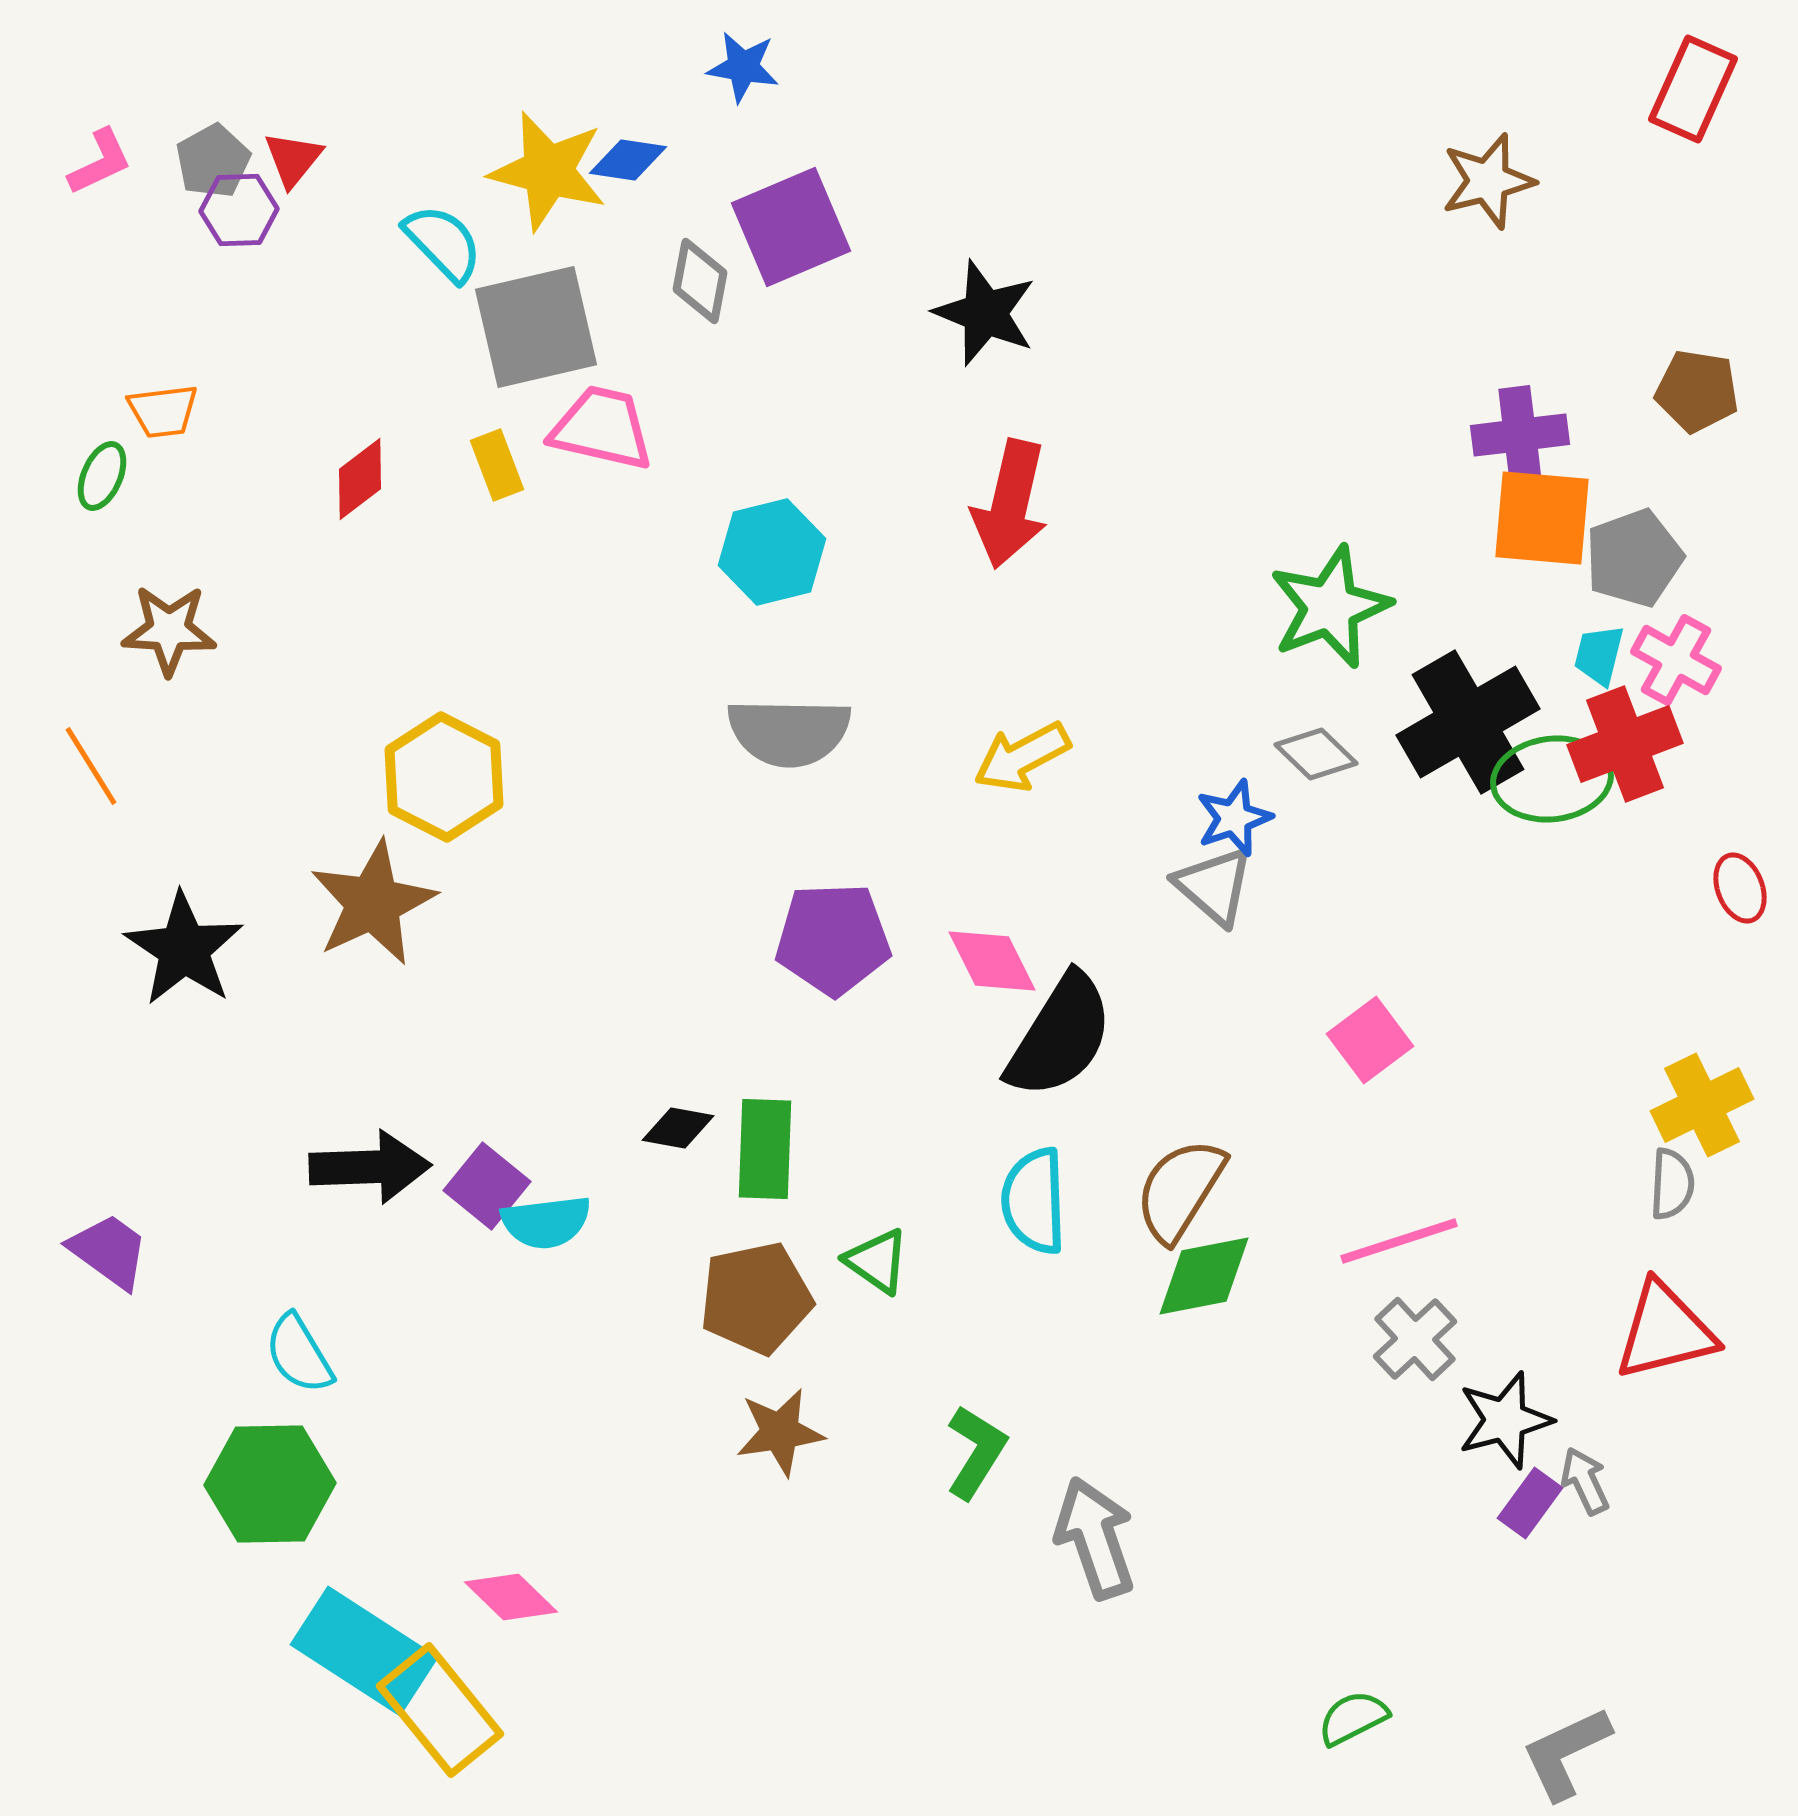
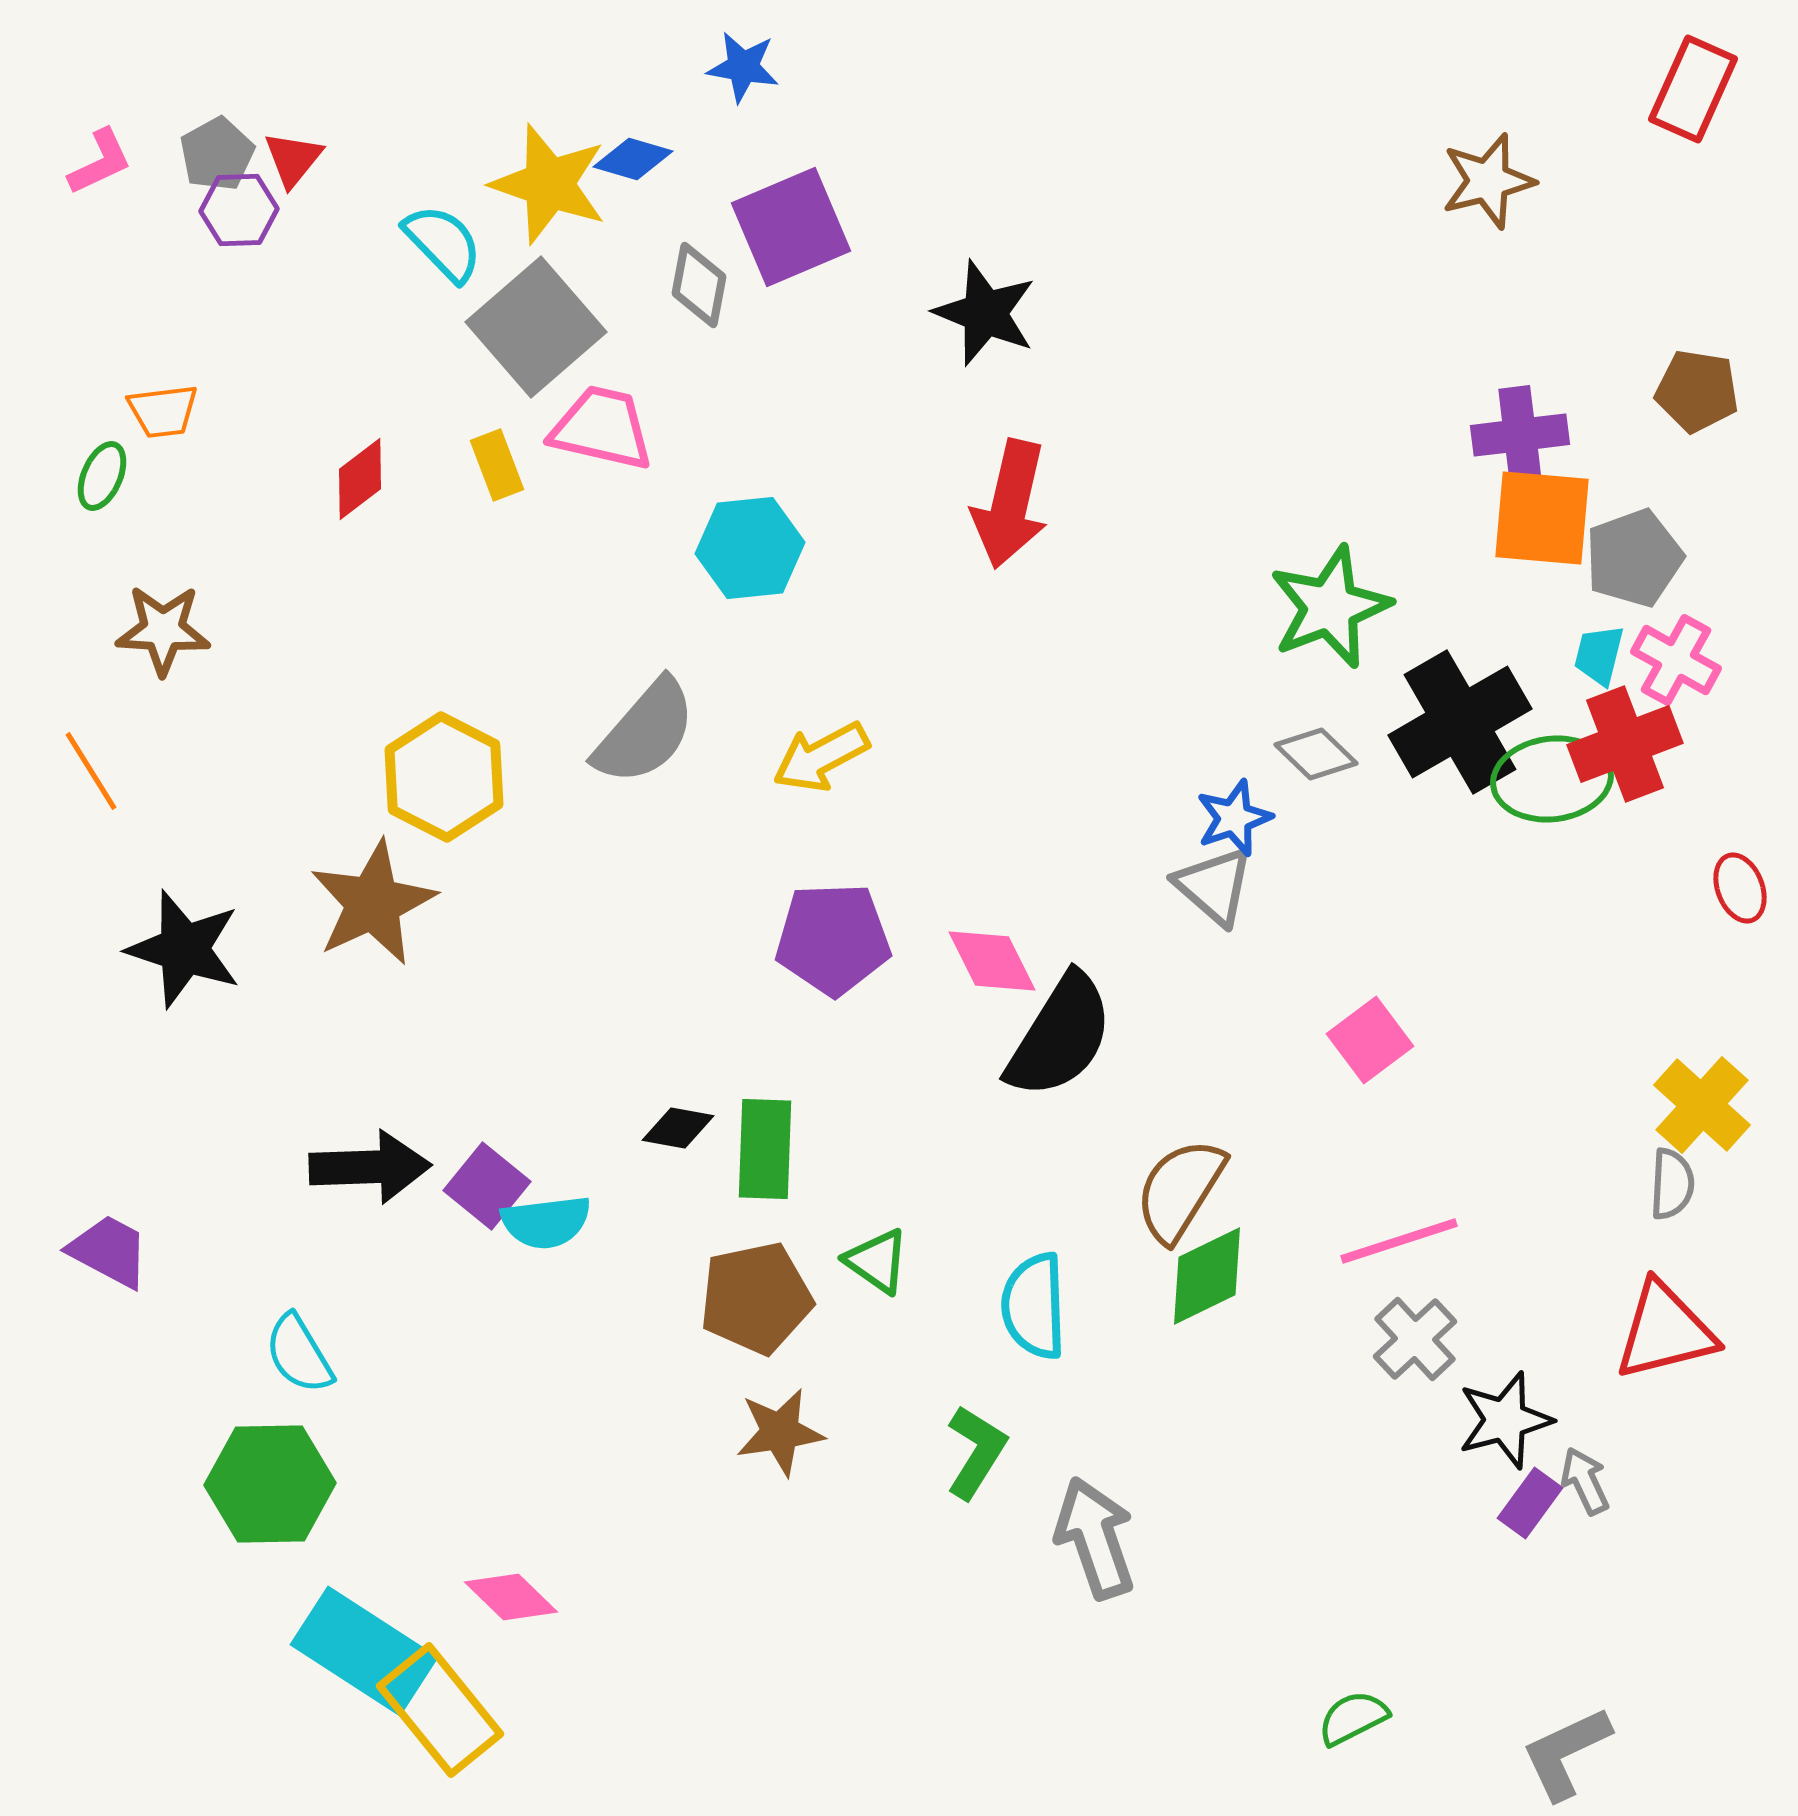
blue diamond at (628, 160): moved 5 px right, 1 px up; rotated 8 degrees clockwise
gray pentagon at (213, 161): moved 4 px right, 7 px up
yellow star at (548, 171): moved 1 px right, 13 px down; rotated 4 degrees clockwise
gray diamond at (700, 281): moved 1 px left, 4 px down
gray square at (536, 327): rotated 28 degrees counterclockwise
cyan hexagon at (772, 552): moved 22 px left, 4 px up; rotated 8 degrees clockwise
brown star at (169, 630): moved 6 px left
black cross at (1468, 722): moved 8 px left
gray semicircle at (789, 732): moved 144 px left; rotated 50 degrees counterclockwise
yellow arrow at (1022, 757): moved 201 px left
orange line at (91, 766): moved 5 px down
black star at (184, 949): rotated 16 degrees counterclockwise
yellow cross at (1702, 1105): rotated 22 degrees counterclockwise
cyan semicircle at (1034, 1201): moved 105 px down
purple trapezoid at (109, 1251): rotated 8 degrees counterclockwise
green diamond at (1204, 1276): moved 3 px right; rotated 15 degrees counterclockwise
